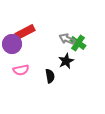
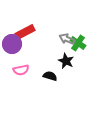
black star: rotated 21 degrees counterclockwise
black semicircle: rotated 64 degrees counterclockwise
